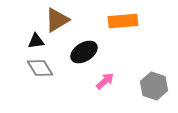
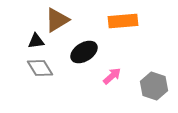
pink arrow: moved 7 px right, 5 px up
